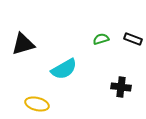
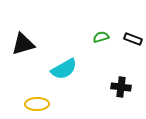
green semicircle: moved 2 px up
yellow ellipse: rotated 15 degrees counterclockwise
